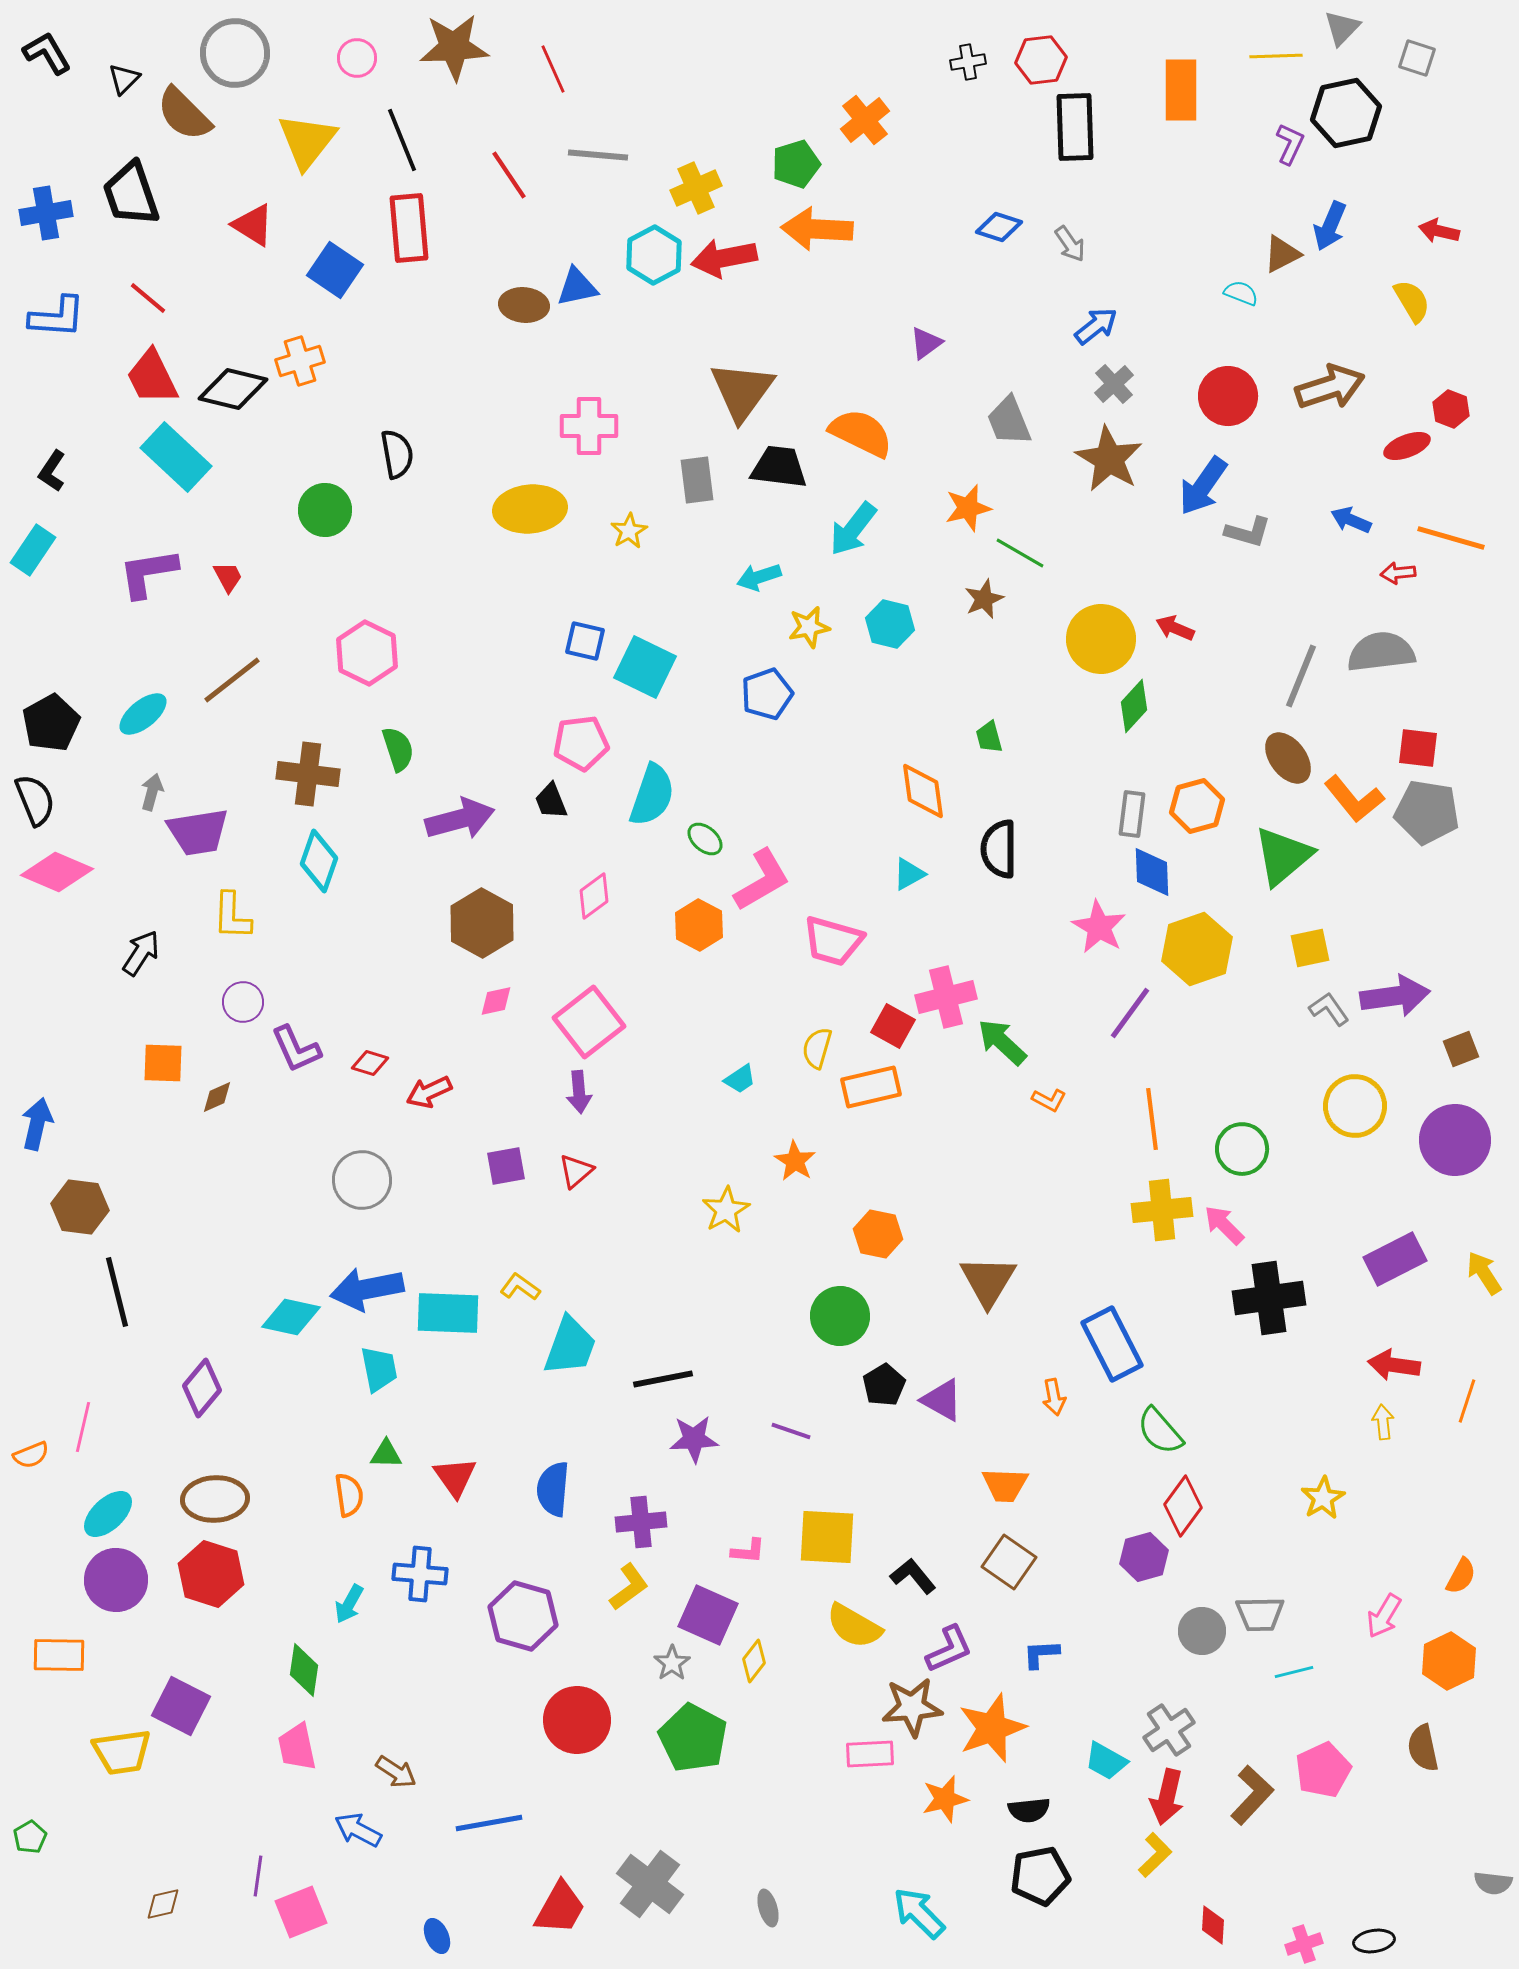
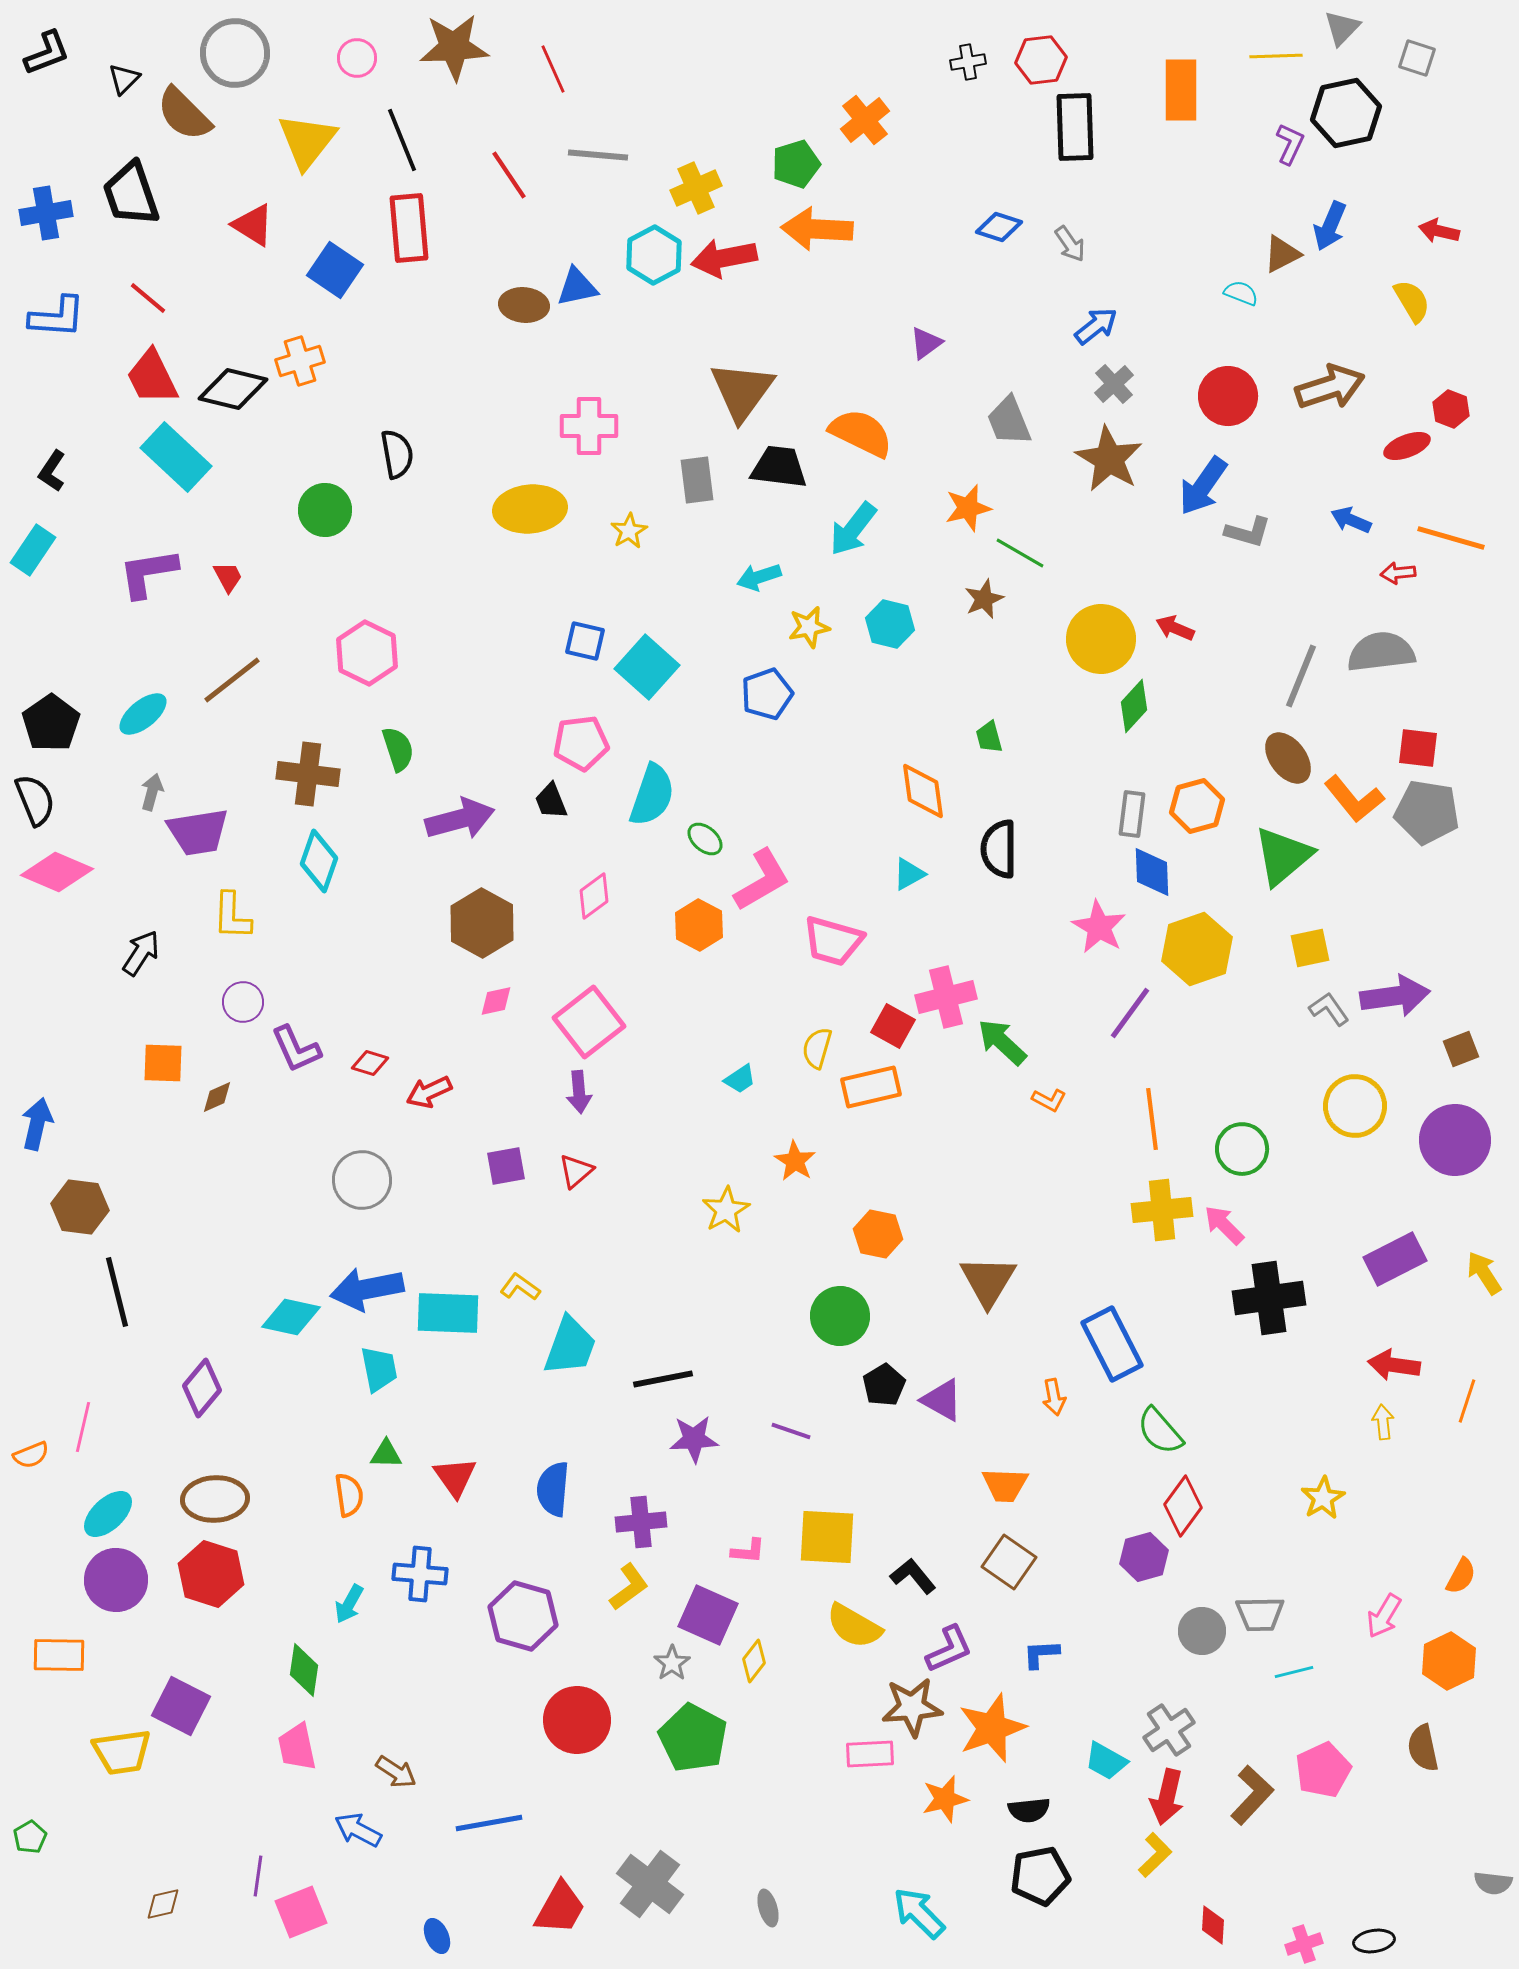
black L-shape at (47, 53): rotated 99 degrees clockwise
cyan square at (645, 667): moved 2 px right; rotated 16 degrees clockwise
black pentagon at (51, 723): rotated 6 degrees counterclockwise
